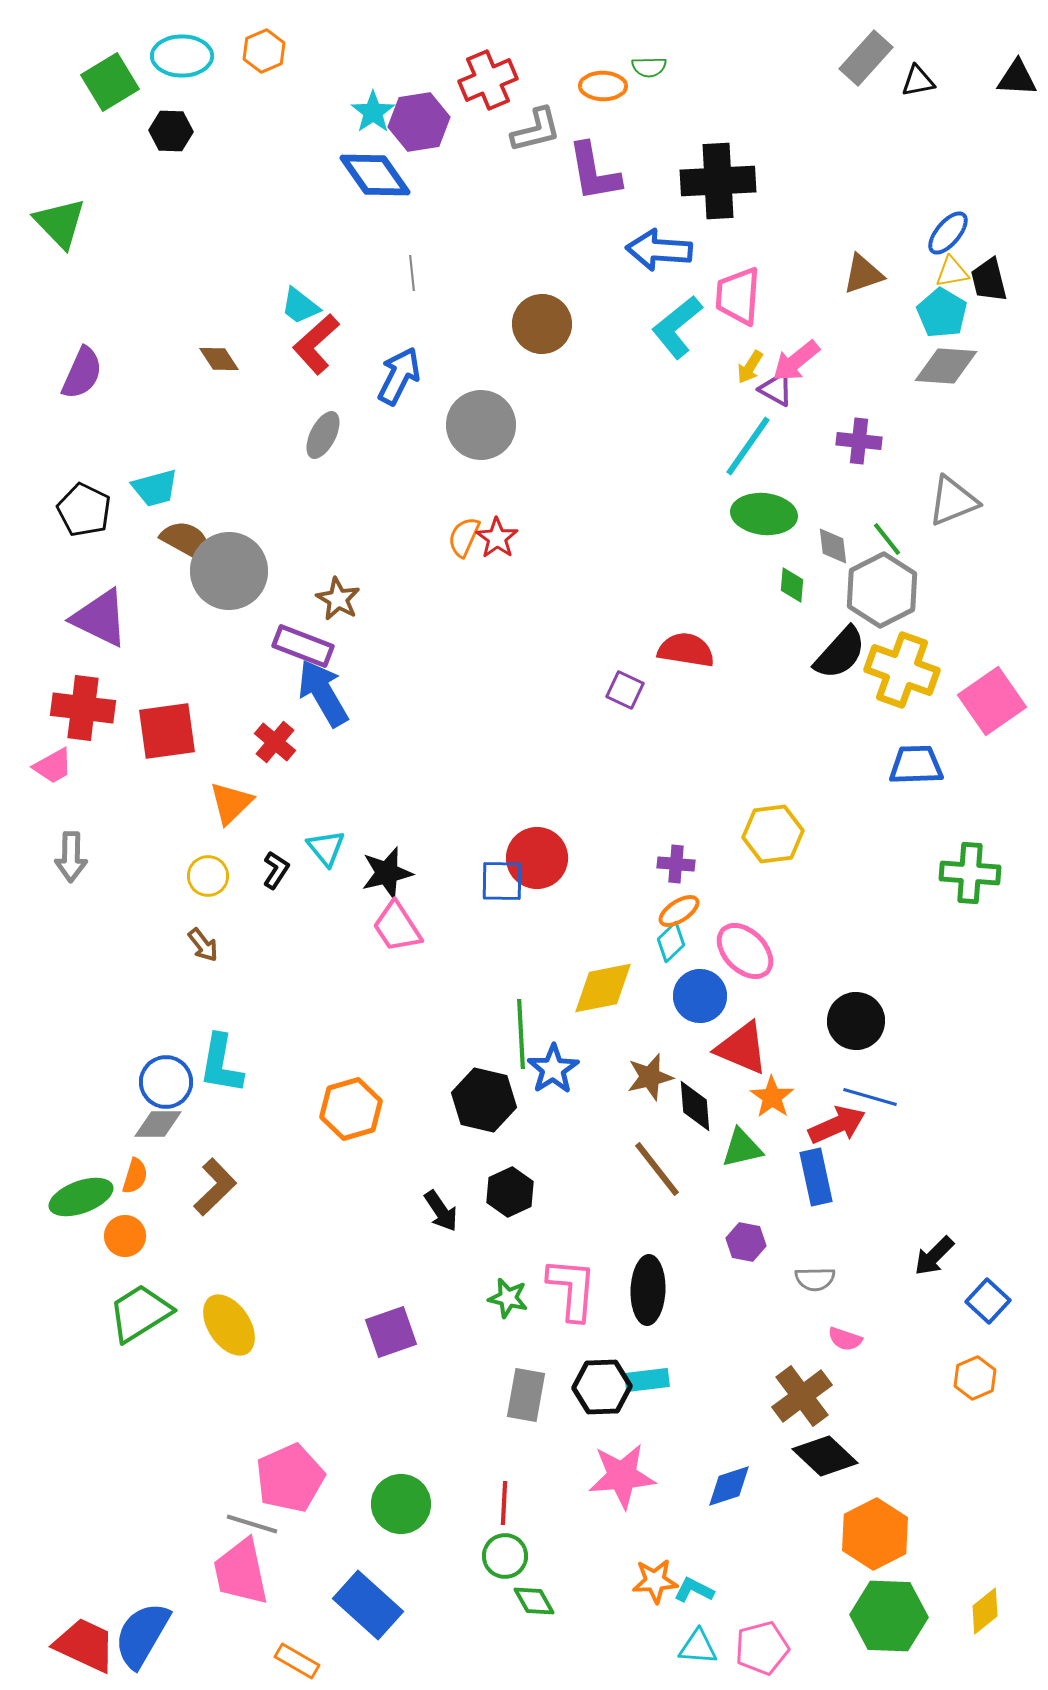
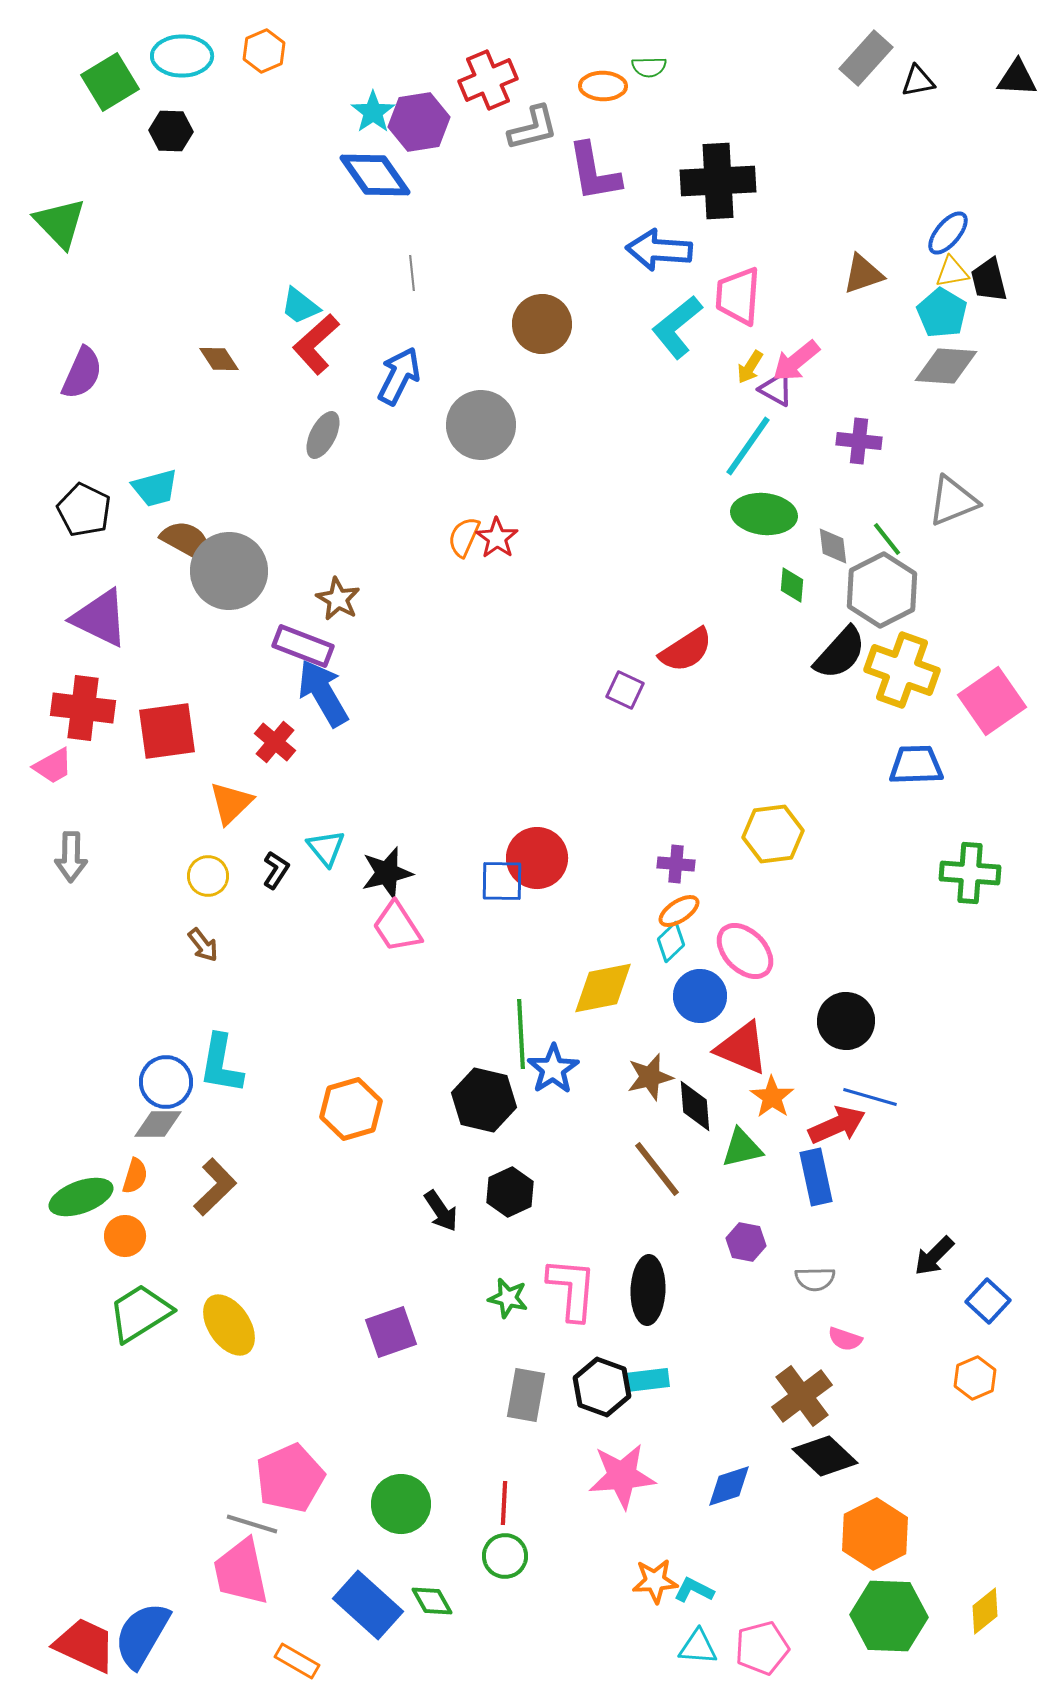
gray L-shape at (536, 130): moved 3 px left, 2 px up
red semicircle at (686, 650): rotated 138 degrees clockwise
black circle at (856, 1021): moved 10 px left
black hexagon at (602, 1387): rotated 22 degrees clockwise
green diamond at (534, 1601): moved 102 px left
